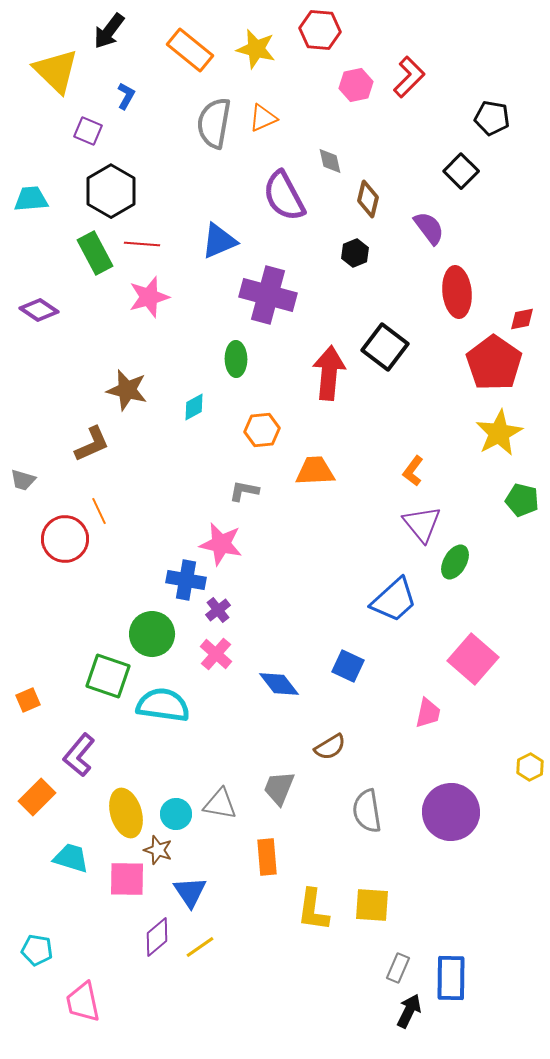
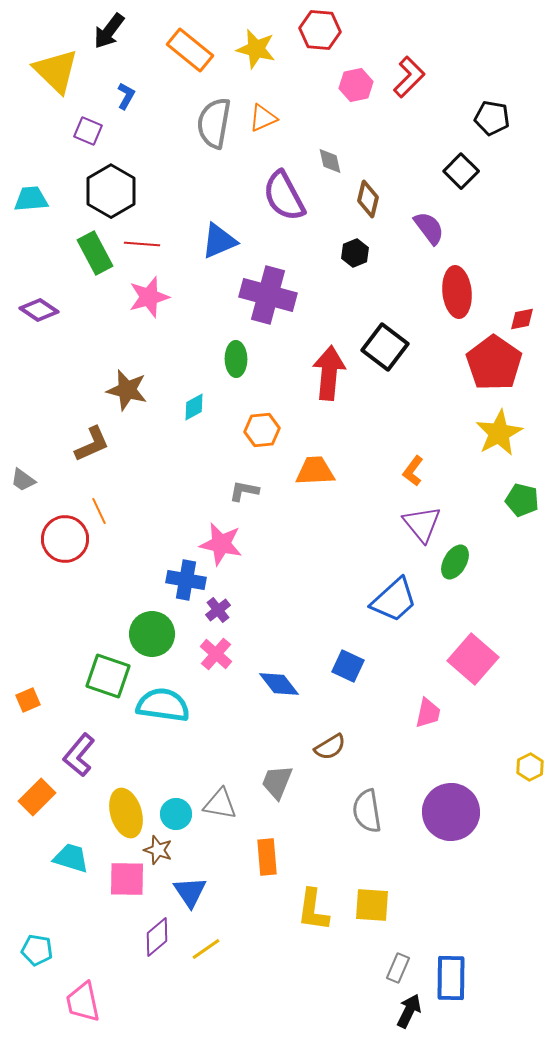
gray trapezoid at (23, 480): rotated 20 degrees clockwise
gray trapezoid at (279, 788): moved 2 px left, 6 px up
yellow line at (200, 947): moved 6 px right, 2 px down
